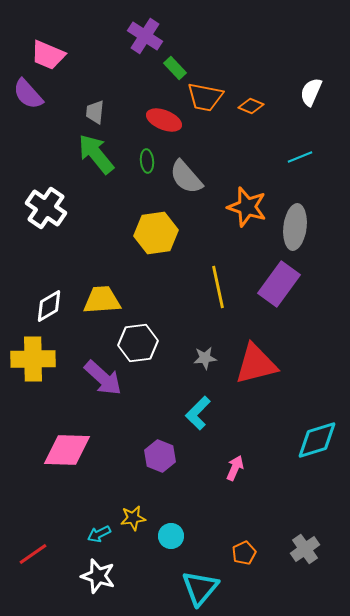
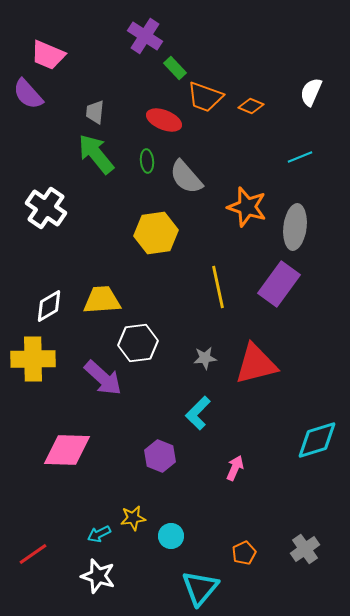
orange trapezoid: rotated 9 degrees clockwise
